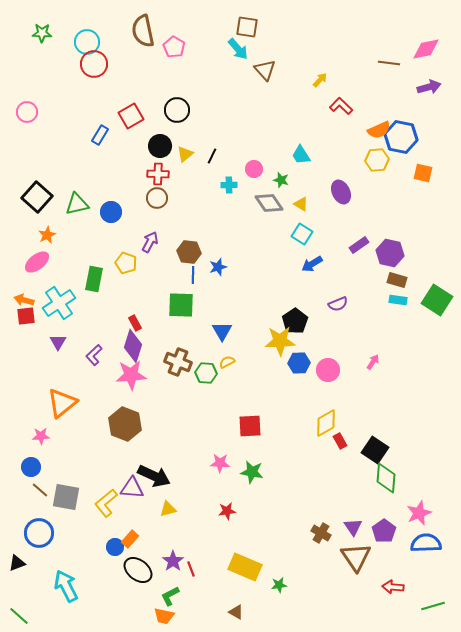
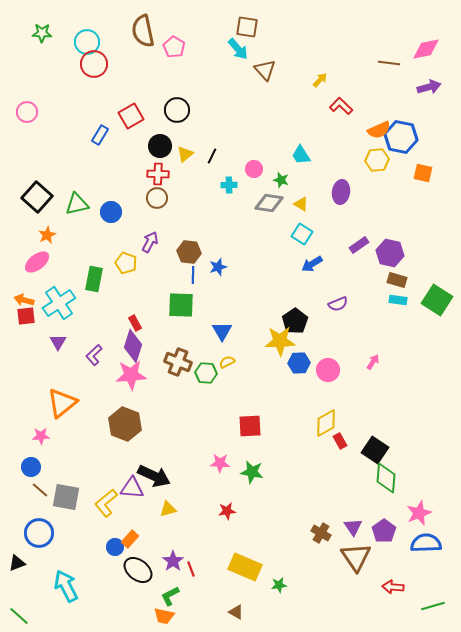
purple ellipse at (341, 192): rotated 35 degrees clockwise
gray diamond at (269, 203): rotated 48 degrees counterclockwise
